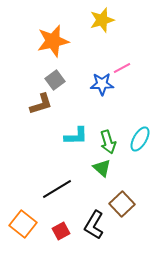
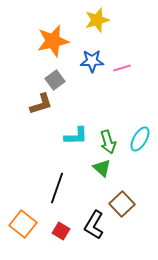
yellow star: moved 5 px left
pink line: rotated 12 degrees clockwise
blue star: moved 10 px left, 23 px up
black line: moved 1 px up; rotated 40 degrees counterclockwise
red square: rotated 30 degrees counterclockwise
